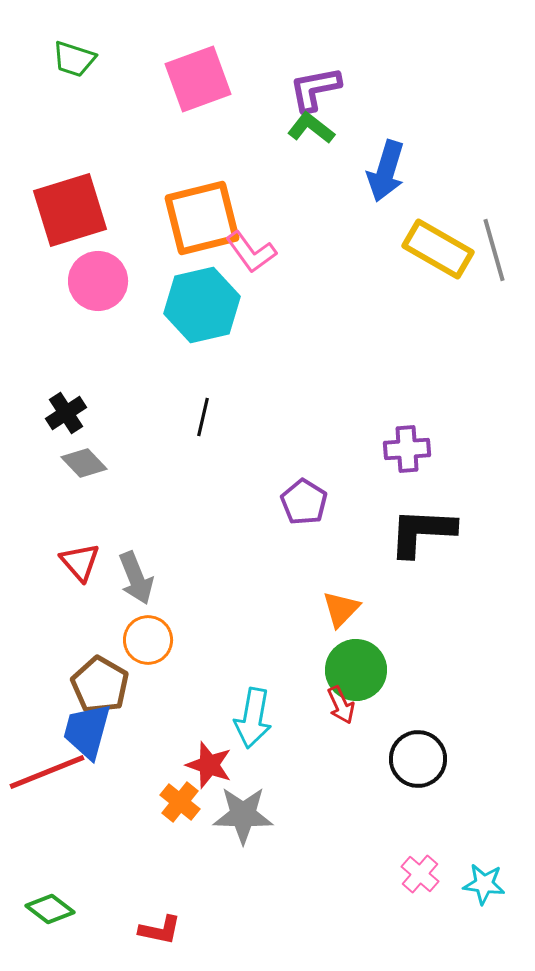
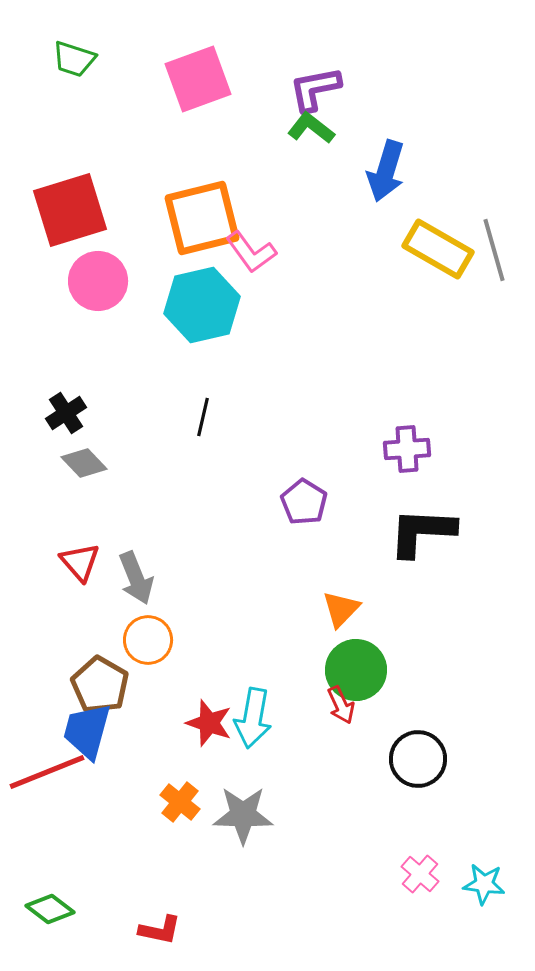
red star: moved 42 px up
